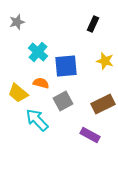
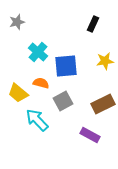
yellow star: rotated 24 degrees counterclockwise
